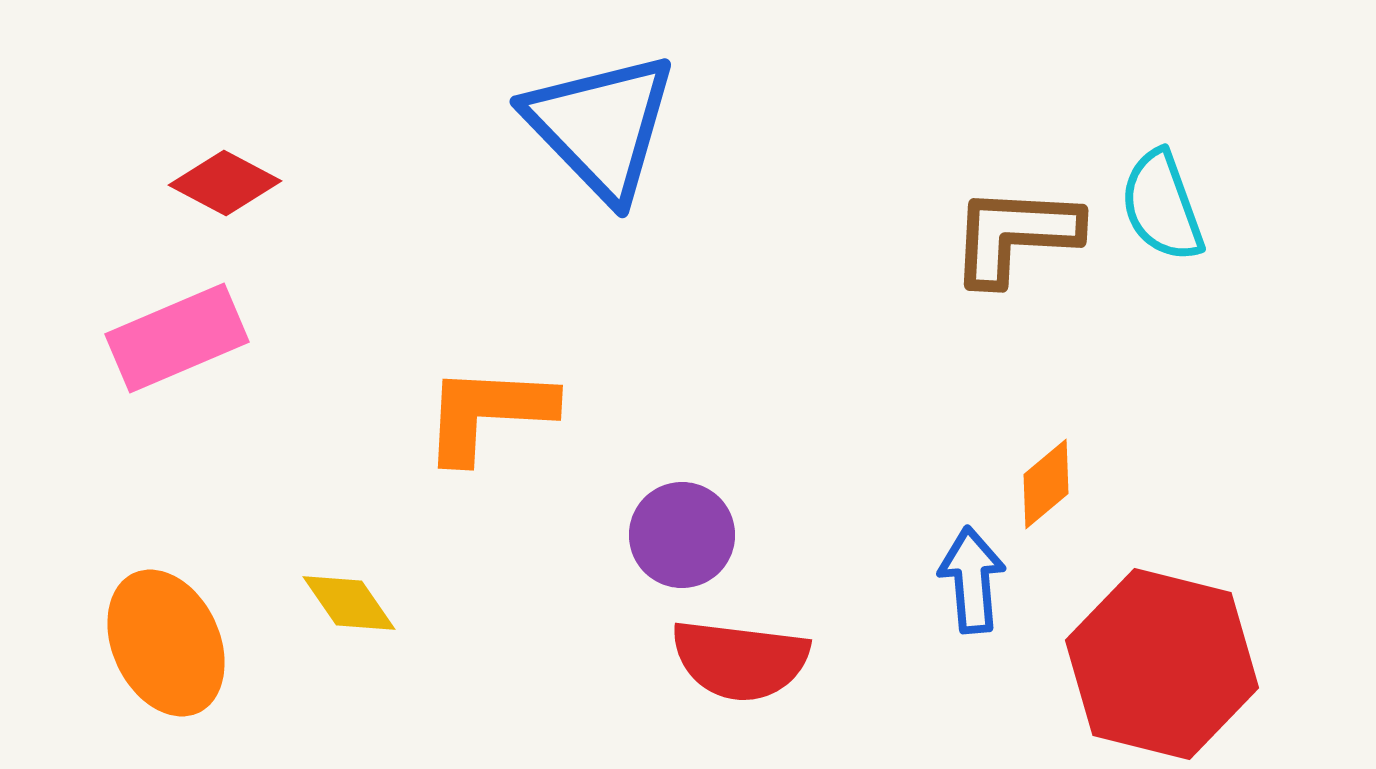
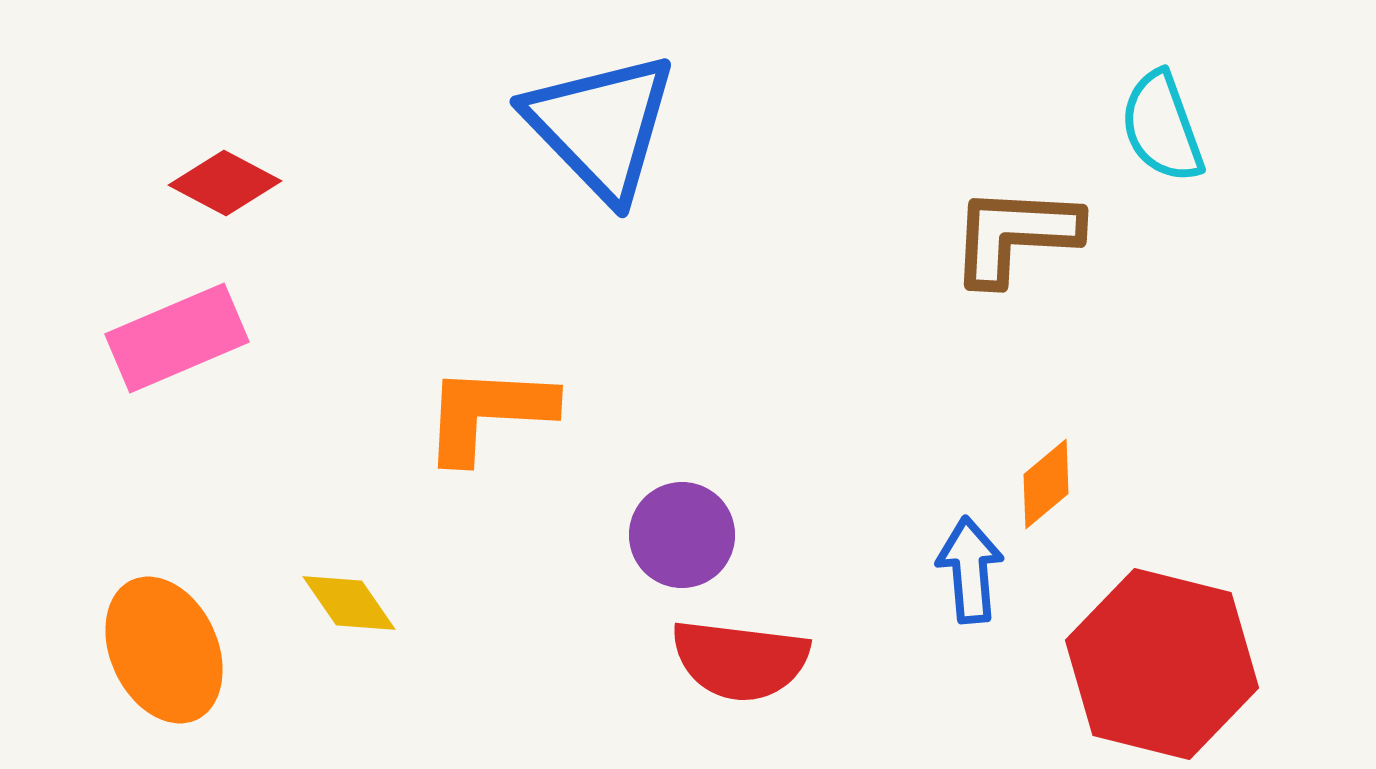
cyan semicircle: moved 79 px up
blue arrow: moved 2 px left, 10 px up
orange ellipse: moved 2 px left, 7 px down
